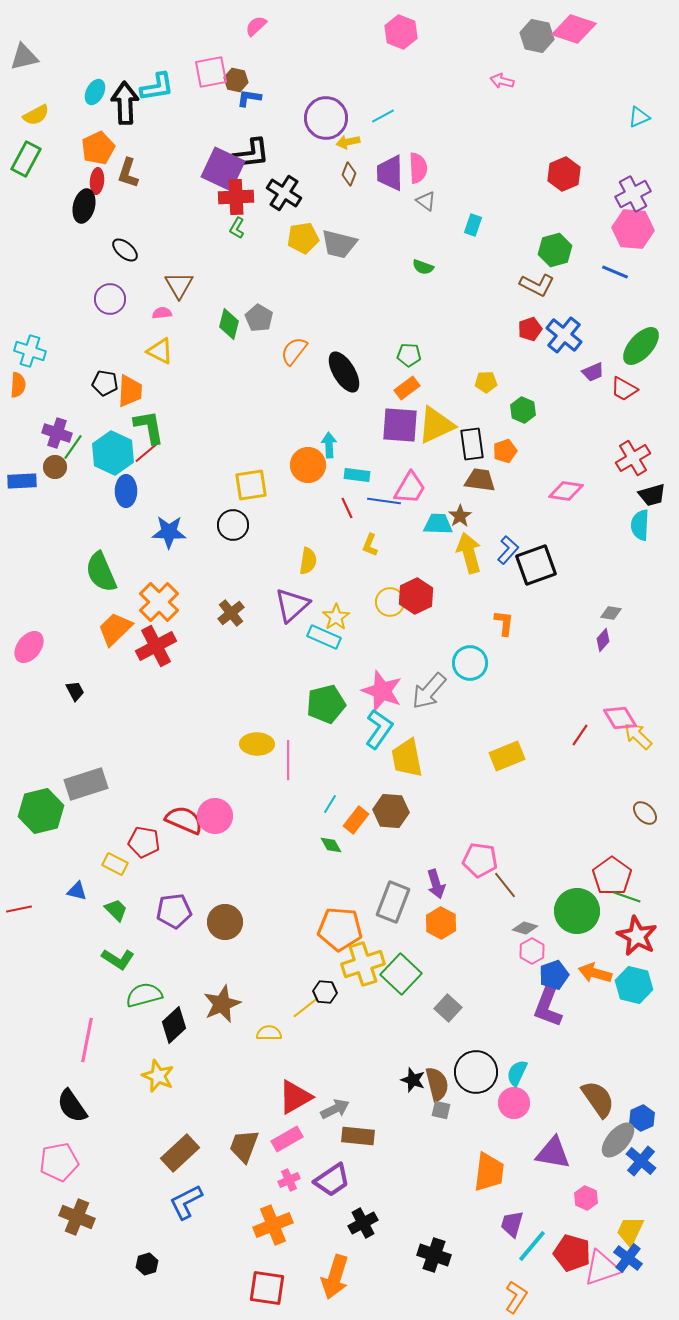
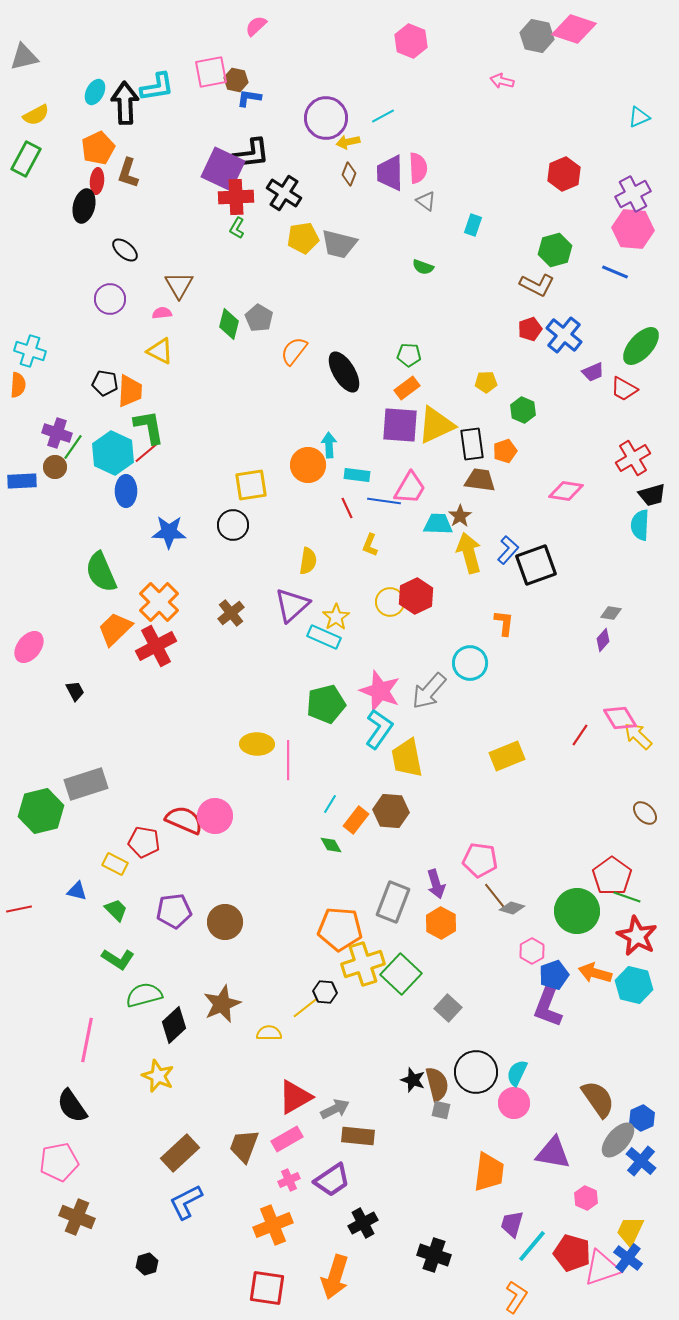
pink hexagon at (401, 32): moved 10 px right, 9 px down
pink star at (382, 691): moved 2 px left
brown line at (505, 885): moved 10 px left, 11 px down
gray diamond at (525, 928): moved 13 px left, 20 px up
